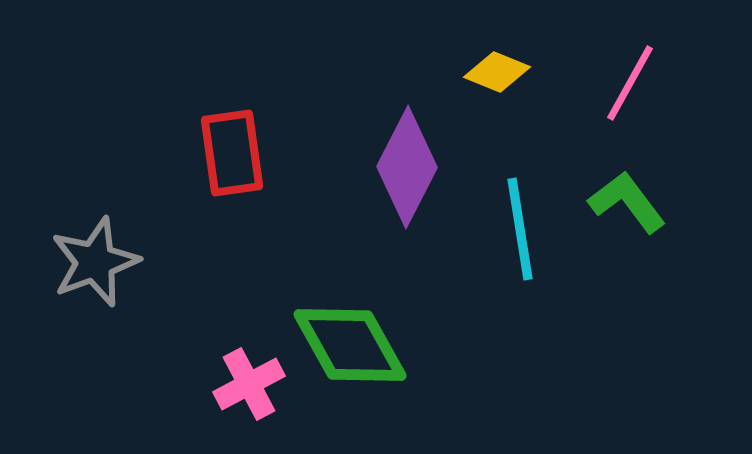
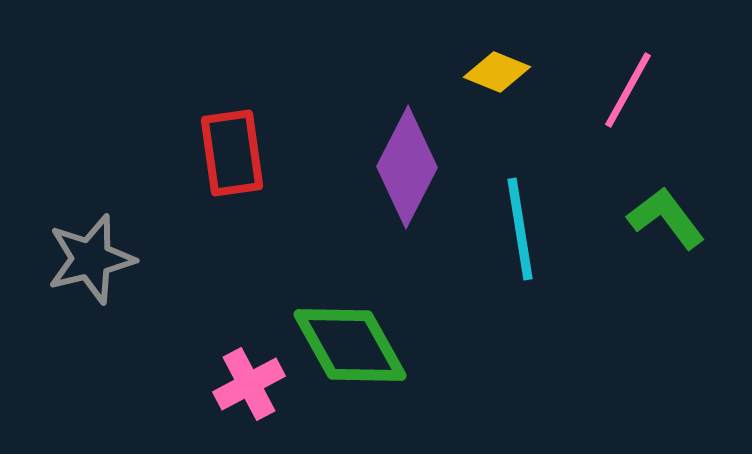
pink line: moved 2 px left, 7 px down
green L-shape: moved 39 px right, 16 px down
gray star: moved 4 px left, 3 px up; rotated 6 degrees clockwise
